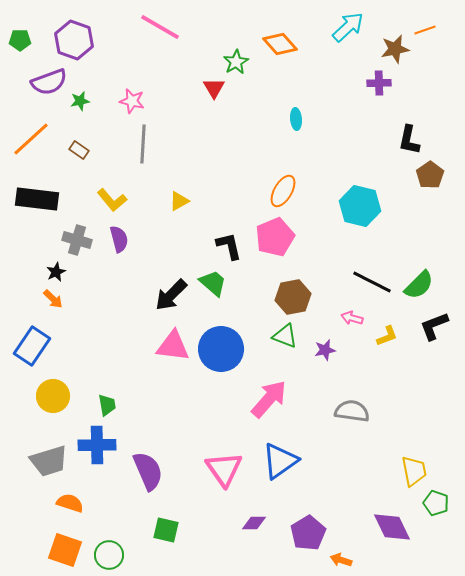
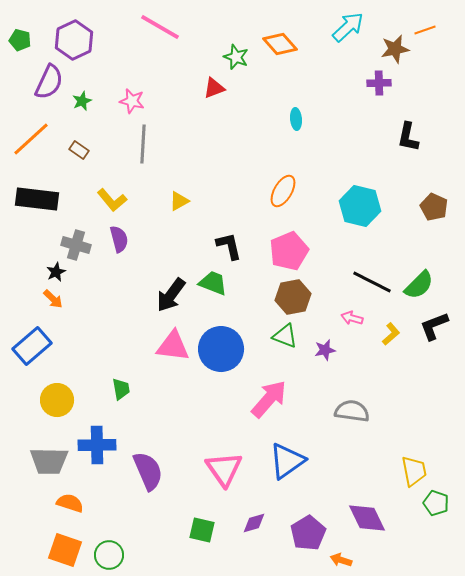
green pentagon at (20, 40): rotated 15 degrees clockwise
purple hexagon at (74, 40): rotated 15 degrees clockwise
green star at (236, 62): moved 5 px up; rotated 20 degrees counterclockwise
purple semicircle at (49, 82): rotated 45 degrees counterclockwise
red triangle at (214, 88): rotated 40 degrees clockwise
green star at (80, 101): moved 2 px right; rotated 12 degrees counterclockwise
black L-shape at (409, 140): moved 1 px left, 3 px up
brown pentagon at (430, 175): moved 4 px right, 32 px down; rotated 12 degrees counterclockwise
pink pentagon at (275, 237): moved 14 px right, 14 px down
gray cross at (77, 240): moved 1 px left, 5 px down
green trapezoid at (213, 283): rotated 20 degrees counterclockwise
black arrow at (171, 295): rotated 9 degrees counterclockwise
yellow L-shape at (387, 336): moved 4 px right, 2 px up; rotated 20 degrees counterclockwise
blue rectangle at (32, 346): rotated 15 degrees clockwise
yellow circle at (53, 396): moved 4 px right, 4 px down
green trapezoid at (107, 405): moved 14 px right, 16 px up
gray trapezoid at (49, 461): rotated 18 degrees clockwise
blue triangle at (280, 461): moved 7 px right
purple diamond at (254, 523): rotated 15 degrees counterclockwise
purple diamond at (392, 527): moved 25 px left, 9 px up
green square at (166, 530): moved 36 px right
